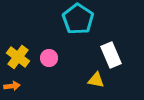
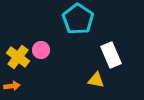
pink circle: moved 8 px left, 8 px up
